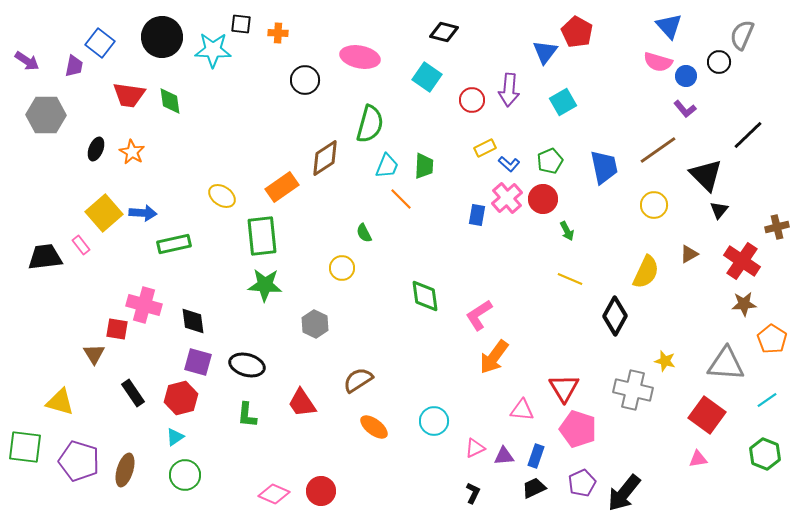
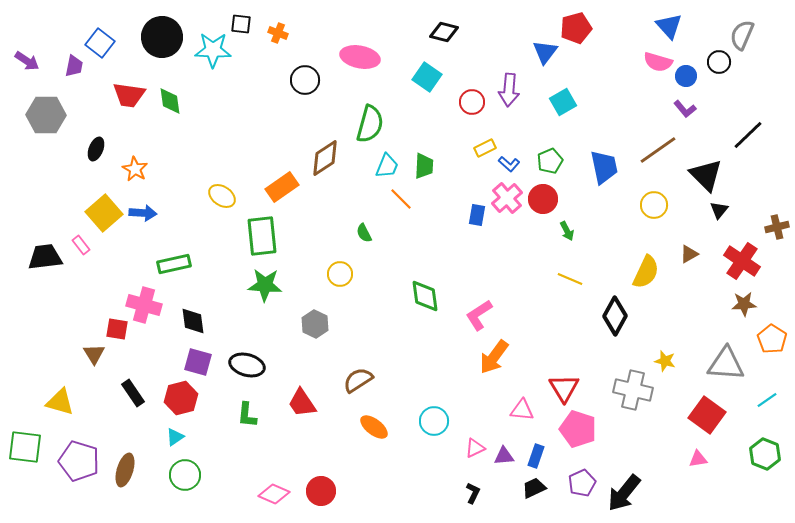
red pentagon at (577, 32): moved 1 px left, 4 px up; rotated 28 degrees clockwise
orange cross at (278, 33): rotated 18 degrees clockwise
red circle at (472, 100): moved 2 px down
orange star at (132, 152): moved 3 px right, 17 px down
green rectangle at (174, 244): moved 20 px down
yellow circle at (342, 268): moved 2 px left, 6 px down
